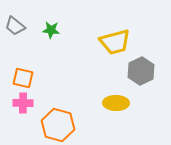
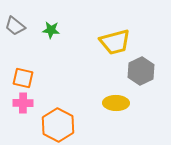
orange hexagon: rotated 12 degrees clockwise
